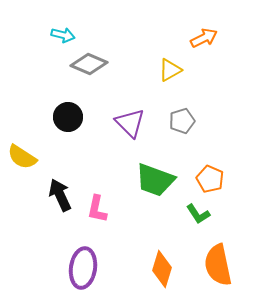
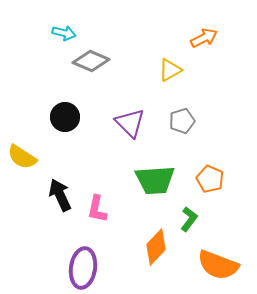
cyan arrow: moved 1 px right, 2 px up
gray diamond: moved 2 px right, 3 px up
black circle: moved 3 px left
green trapezoid: rotated 24 degrees counterclockwise
green L-shape: moved 9 px left, 5 px down; rotated 110 degrees counterclockwise
orange semicircle: rotated 57 degrees counterclockwise
orange diamond: moved 6 px left, 22 px up; rotated 27 degrees clockwise
